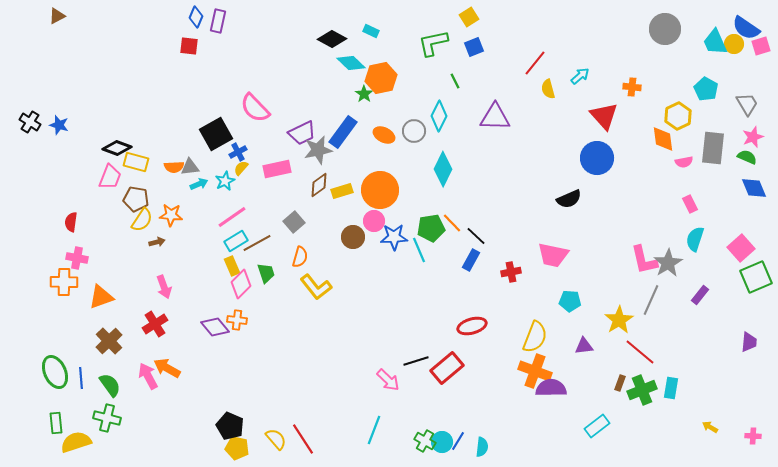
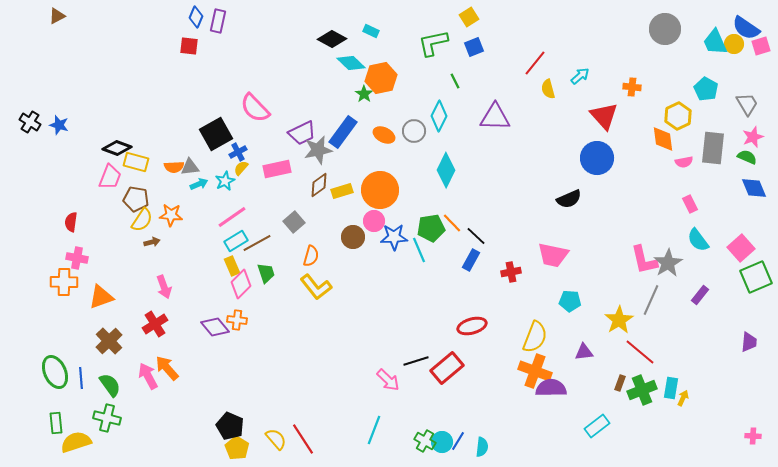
cyan diamond at (443, 169): moved 3 px right, 1 px down
cyan semicircle at (695, 239): moved 3 px right, 1 px down; rotated 55 degrees counterclockwise
brown arrow at (157, 242): moved 5 px left
orange semicircle at (300, 257): moved 11 px right, 1 px up
purple triangle at (584, 346): moved 6 px down
orange arrow at (167, 368): rotated 20 degrees clockwise
yellow arrow at (710, 427): moved 27 px left, 29 px up; rotated 84 degrees clockwise
yellow pentagon at (237, 448): rotated 20 degrees clockwise
